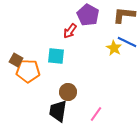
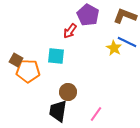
brown L-shape: moved 1 px right, 1 px down; rotated 15 degrees clockwise
